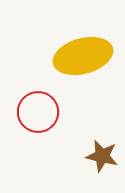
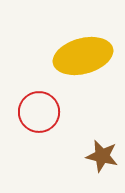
red circle: moved 1 px right
